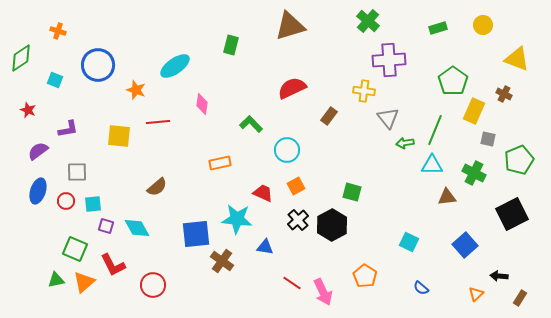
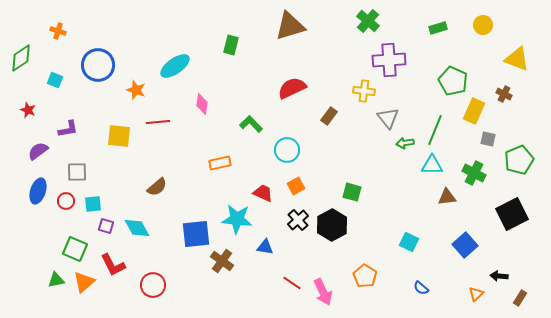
green pentagon at (453, 81): rotated 12 degrees counterclockwise
